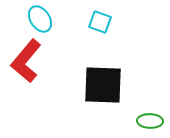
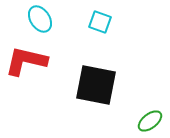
red L-shape: rotated 63 degrees clockwise
black square: moved 7 px left; rotated 9 degrees clockwise
green ellipse: rotated 40 degrees counterclockwise
